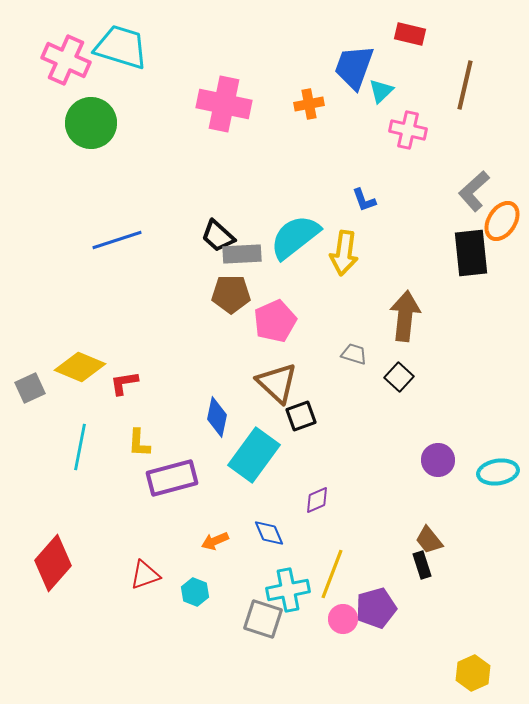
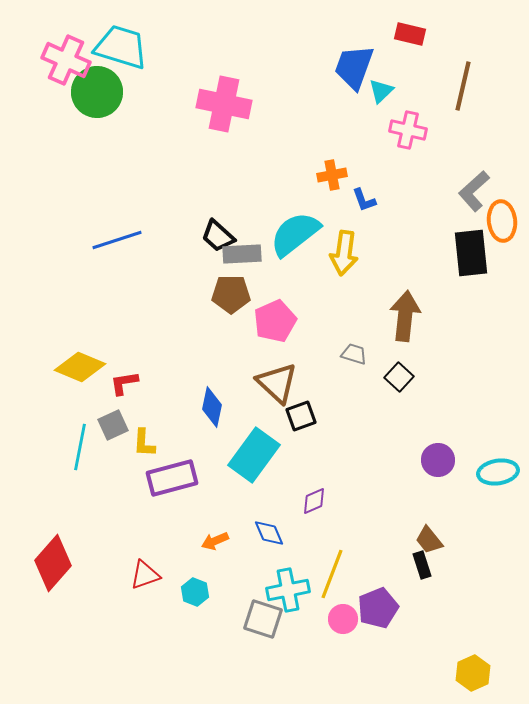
brown line at (465, 85): moved 2 px left, 1 px down
orange cross at (309, 104): moved 23 px right, 71 px down
green circle at (91, 123): moved 6 px right, 31 px up
orange ellipse at (502, 221): rotated 39 degrees counterclockwise
cyan semicircle at (295, 237): moved 3 px up
gray square at (30, 388): moved 83 px right, 37 px down
blue diamond at (217, 417): moved 5 px left, 10 px up
yellow L-shape at (139, 443): moved 5 px right
purple diamond at (317, 500): moved 3 px left, 1 px down
purple pentagon at (376, 608): moved 2 px right; rotated 6 degrees counterclockwise
